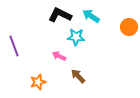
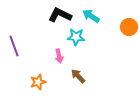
pink arrow: rotated 128 degrees counterclockwise
